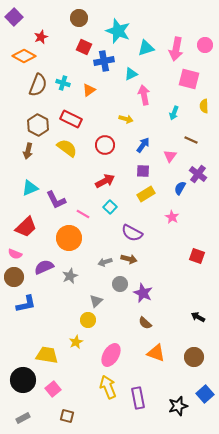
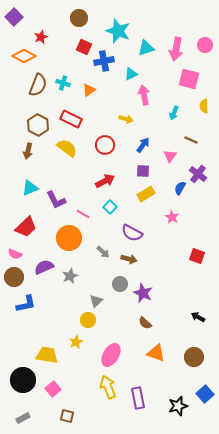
gray arrow at (105, 262): moved 2 px left, 10 px up; rotated 120 degrees counterclockwise
